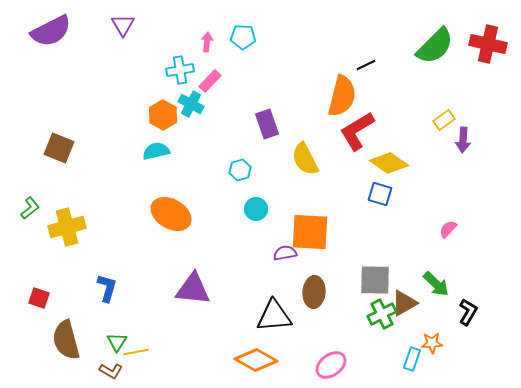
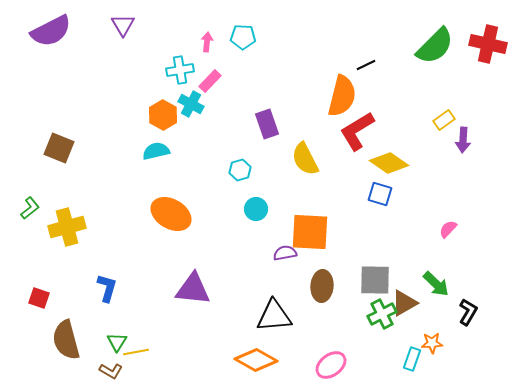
brown ellipse at (314, 292): moved 8 px right, 6 px up
